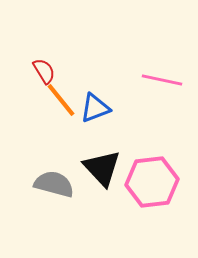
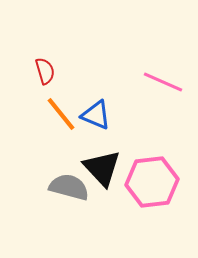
red semicircle: moved 1 px right; rotated 16 degrees clockwise
pink line: moved 1 px right, 2 px down; rotated 12 degrees clockwise
orange line: moved 14 px down
blue triangle: moved 1 px right, 7 px down; rotated 44 degrees clockwise
gray semicircle: moved 15 px right, 3 px down
